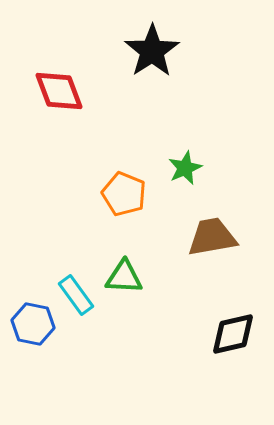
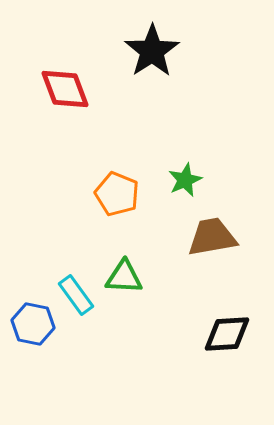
red diamond: moved 6 px right, 2 px up
green star: moved 12 px down
orange pentagon: moved 7 px left
black diamond: moved 6 px left; rotated 9 degrees clockwise
